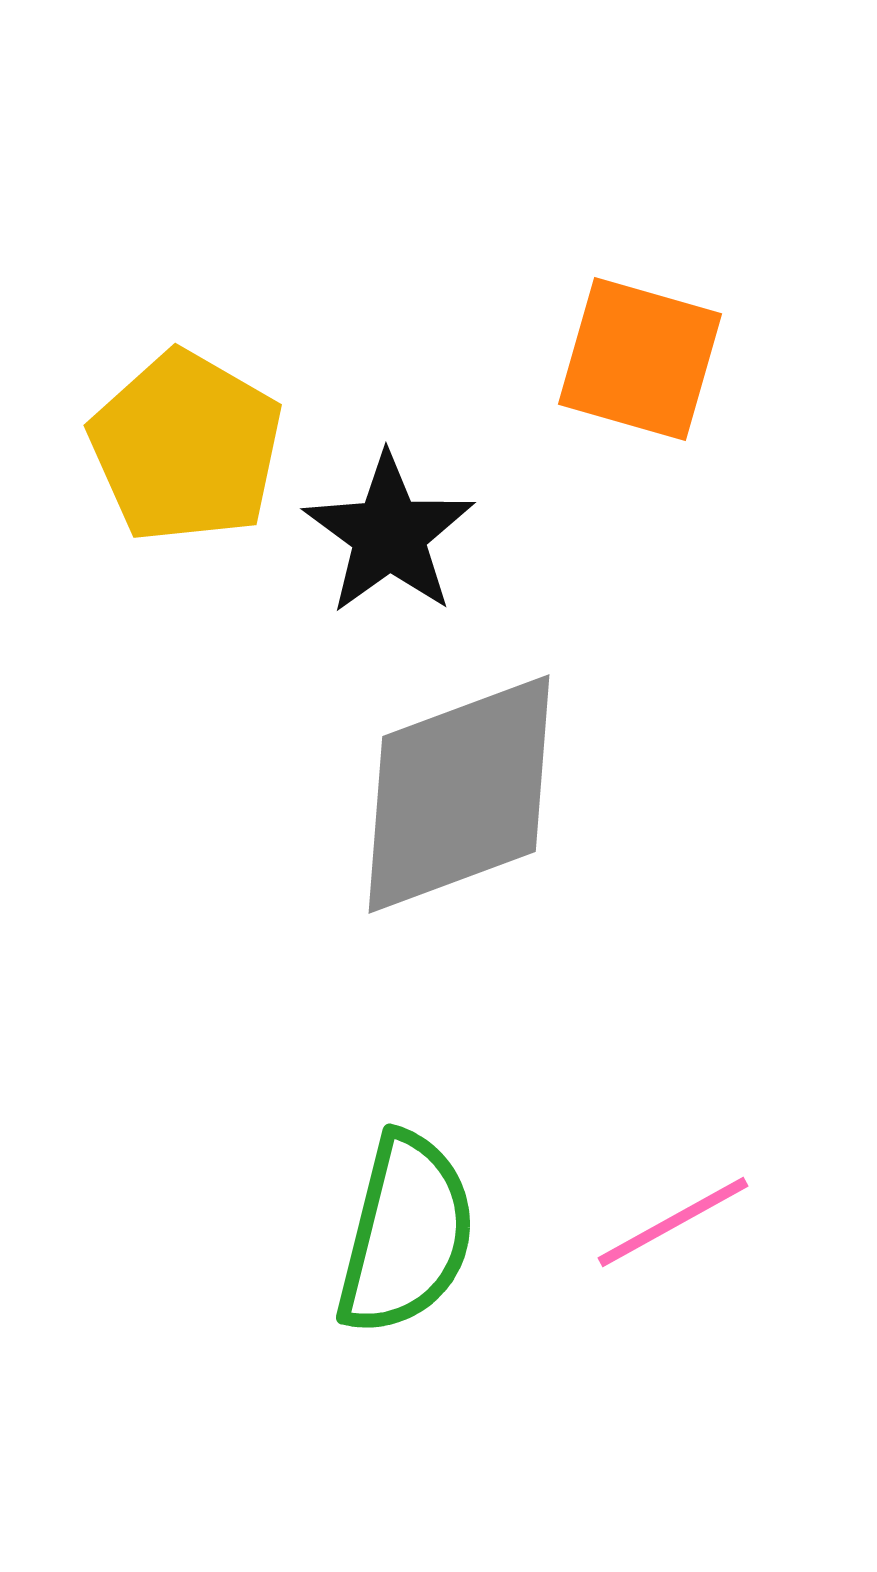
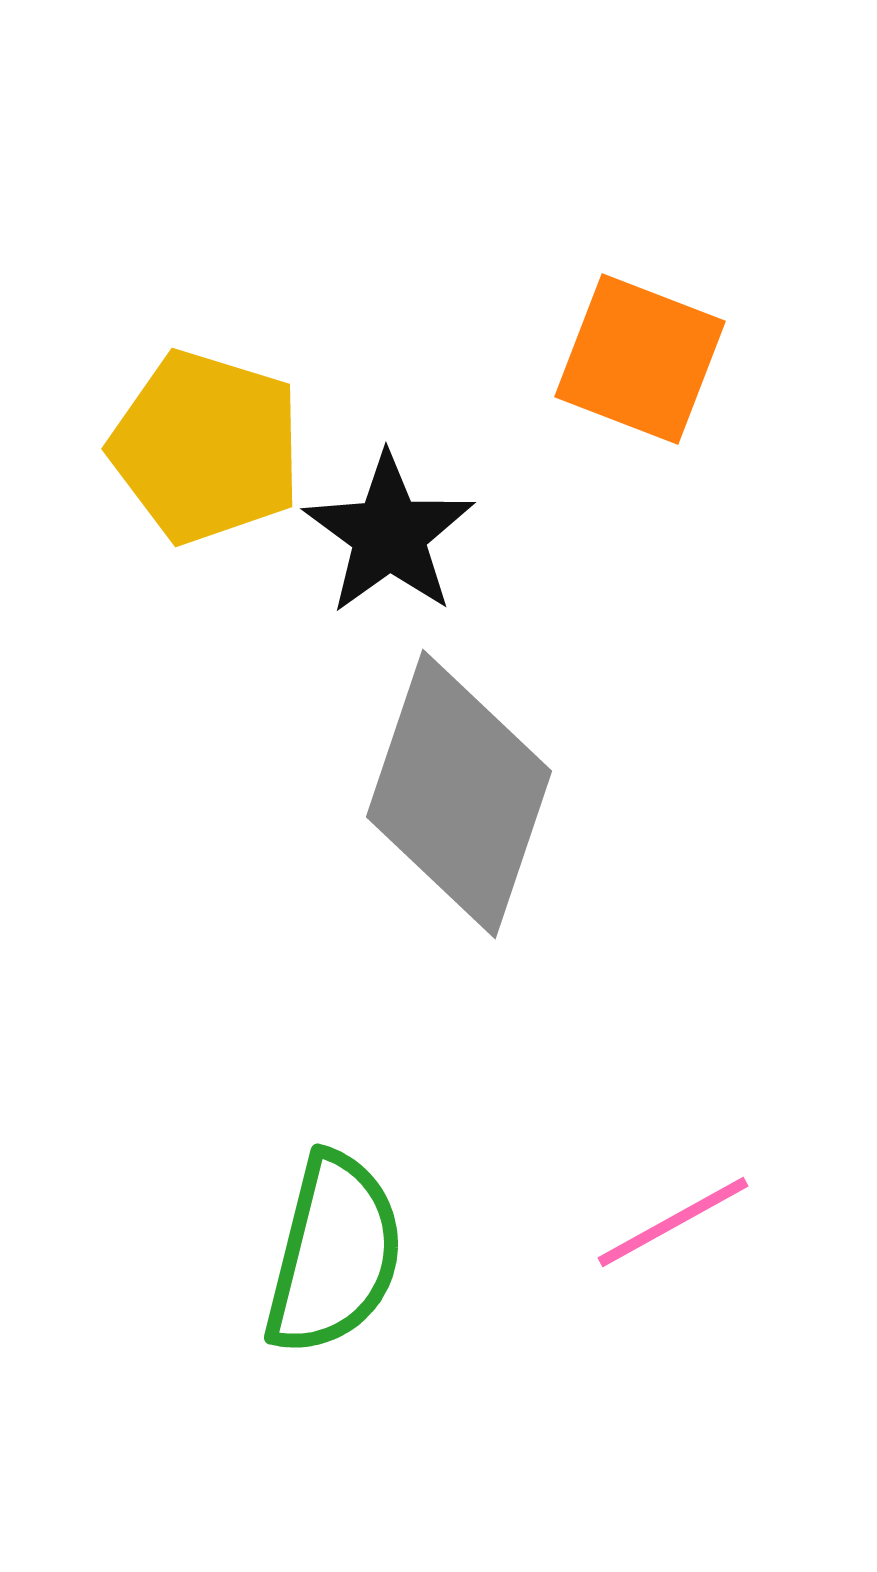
orange square: rotated 5 degrees clockwise
yellow pentagon: moved 20 px right; rotated 13 degrees counterclockwise
gray diamond: rotated 51 degrees counterclockwise
green semicircle: moved 72 px left, 20 px down
